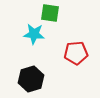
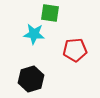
red pentagon: moved 1 px left, 3 px up
